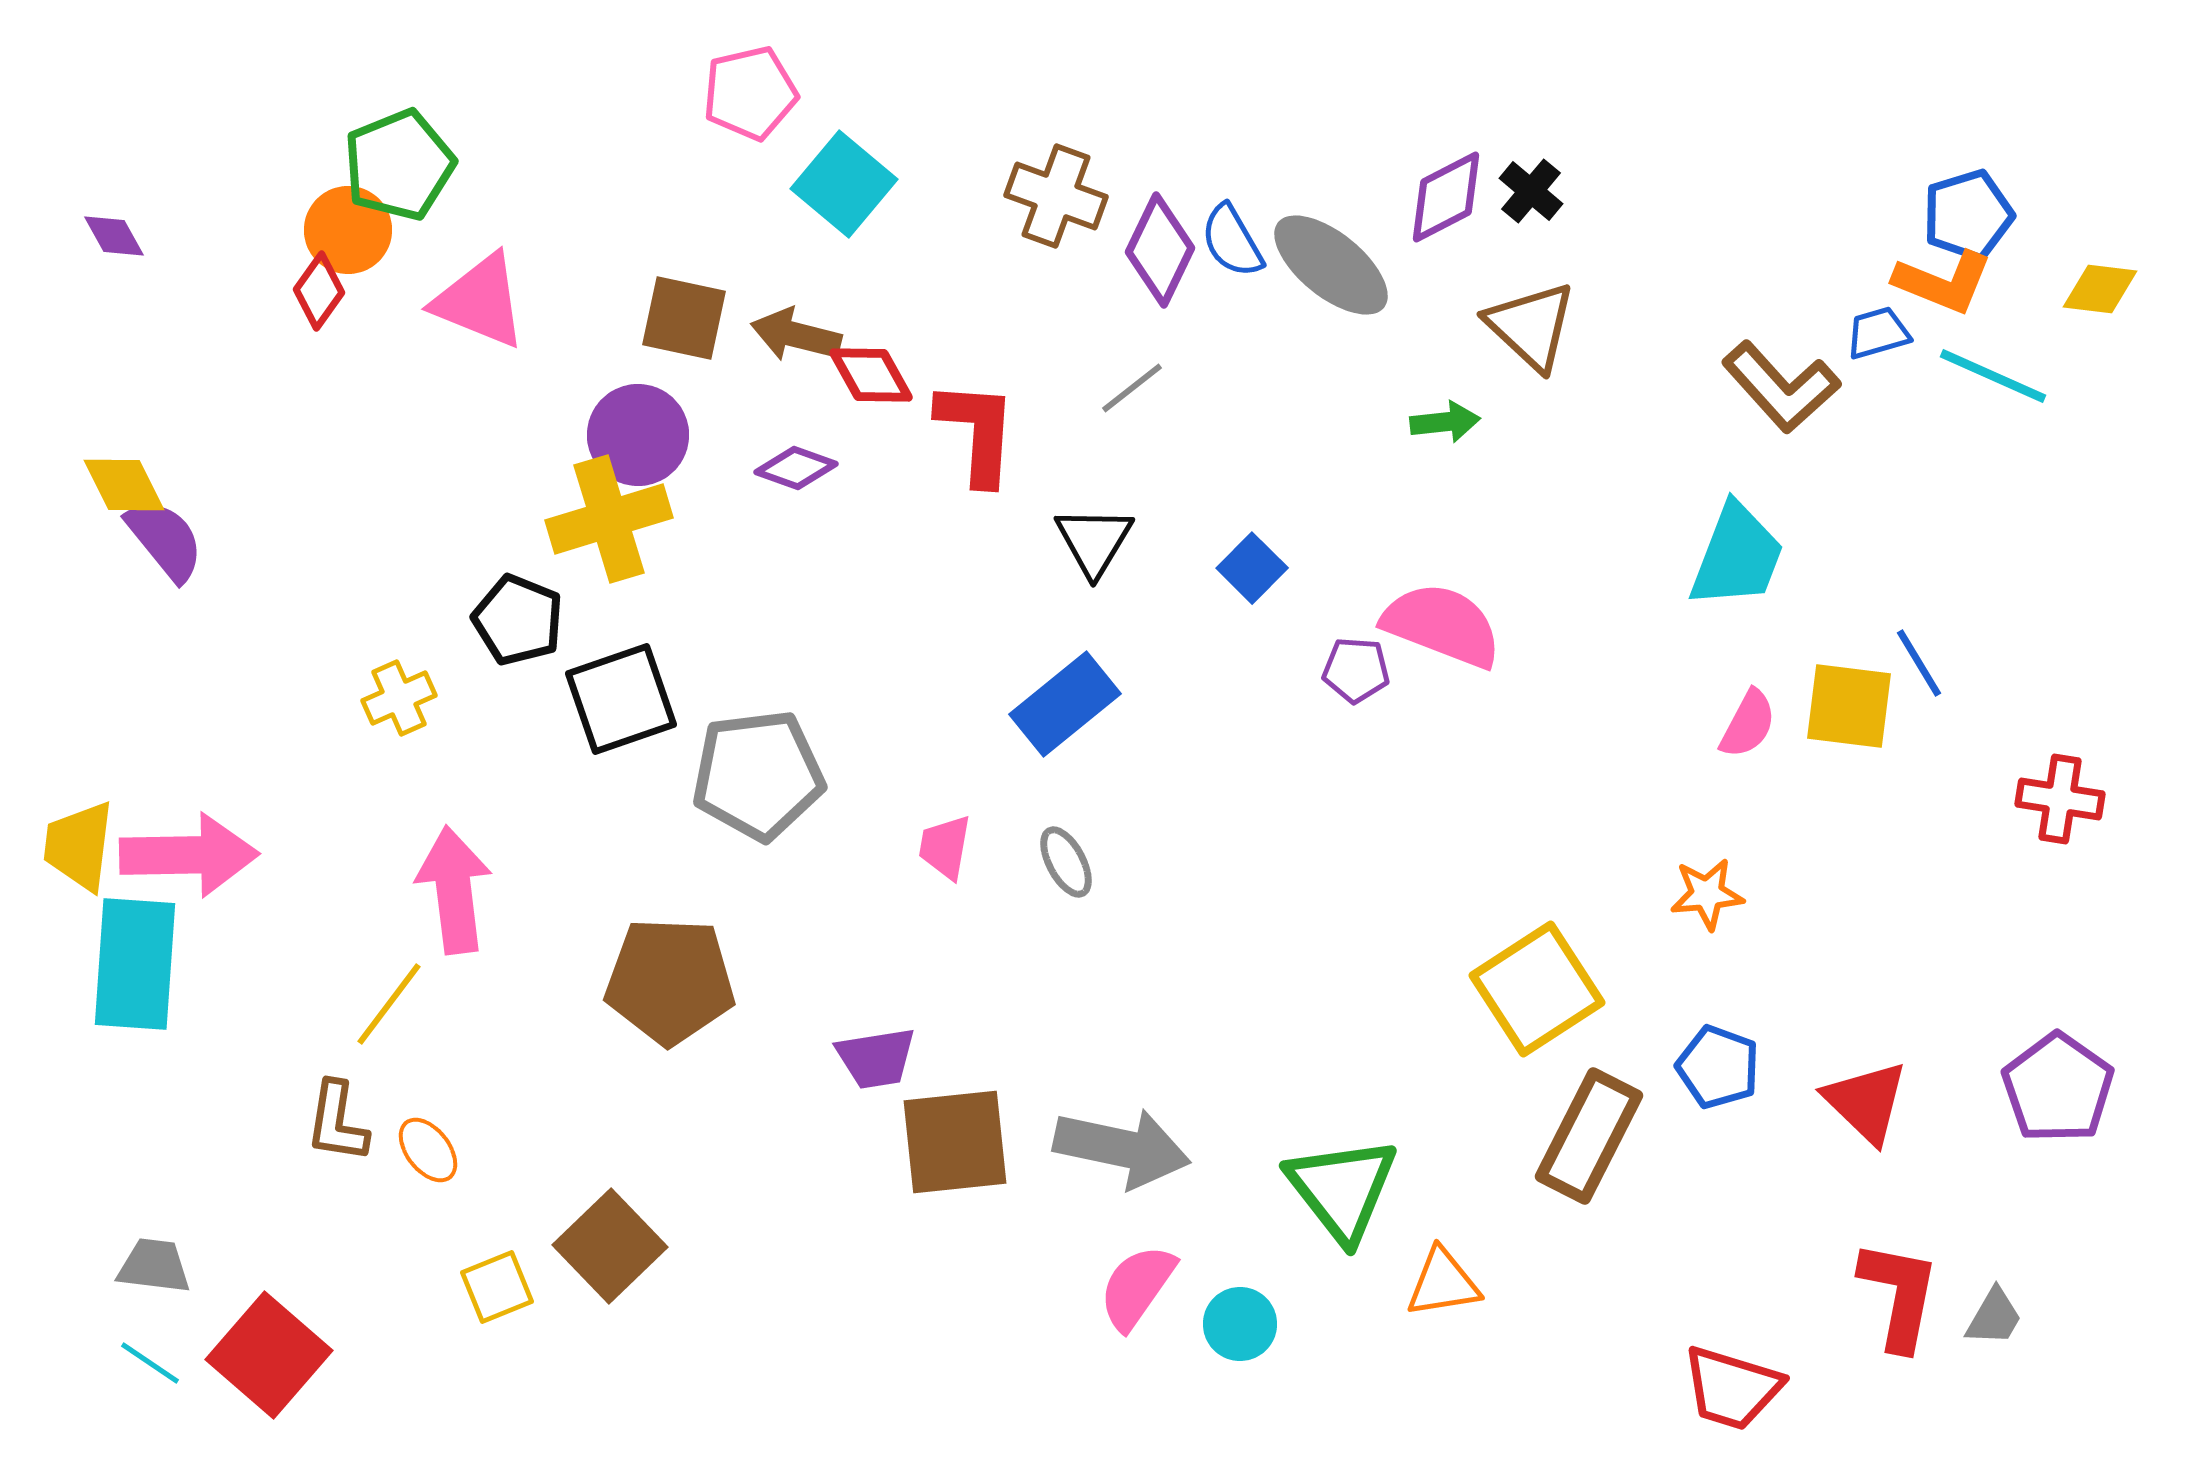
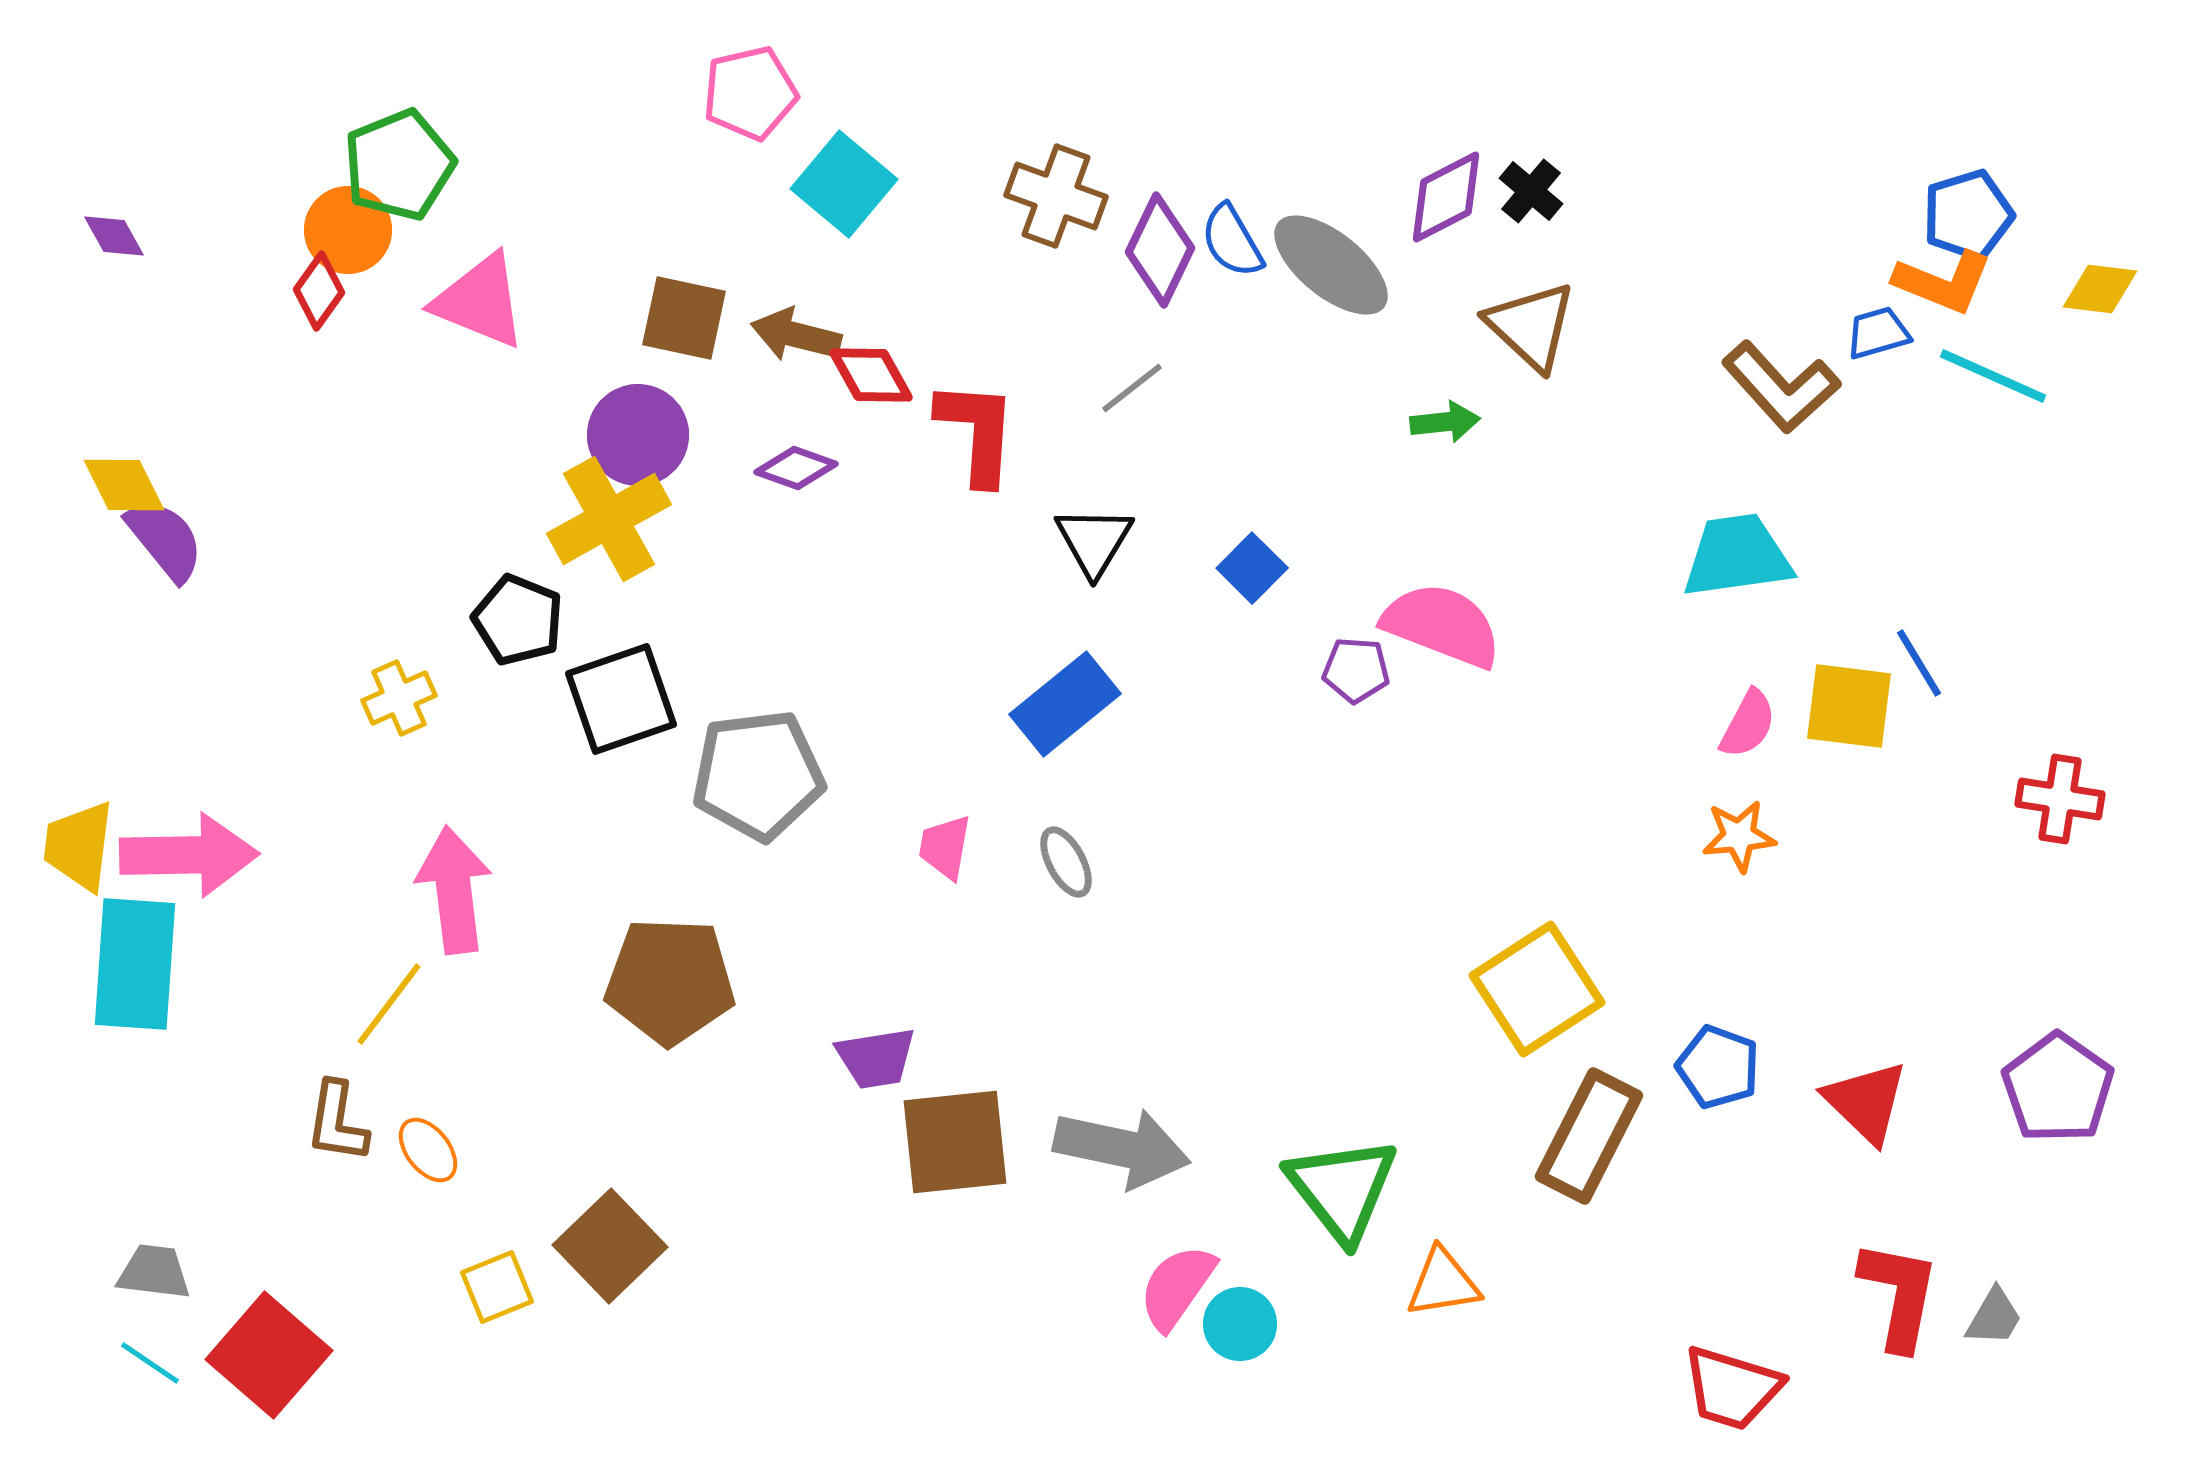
yellow cross at (609, 519): rotated 12 degrees counterclockwise
cyan trapezoid at (1737, 556): rotated 119 degrees counterclockwise
orange star at (1707, 894): moved 32 px right, 58 px up
gray trapezoid at (154, 1266): moved 6 px down
pink semicircle at (1137, 1287): moved 40 px right
